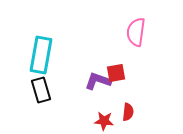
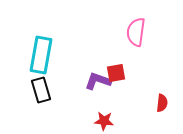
red semicircle: moved 34 px right, 9 px up
